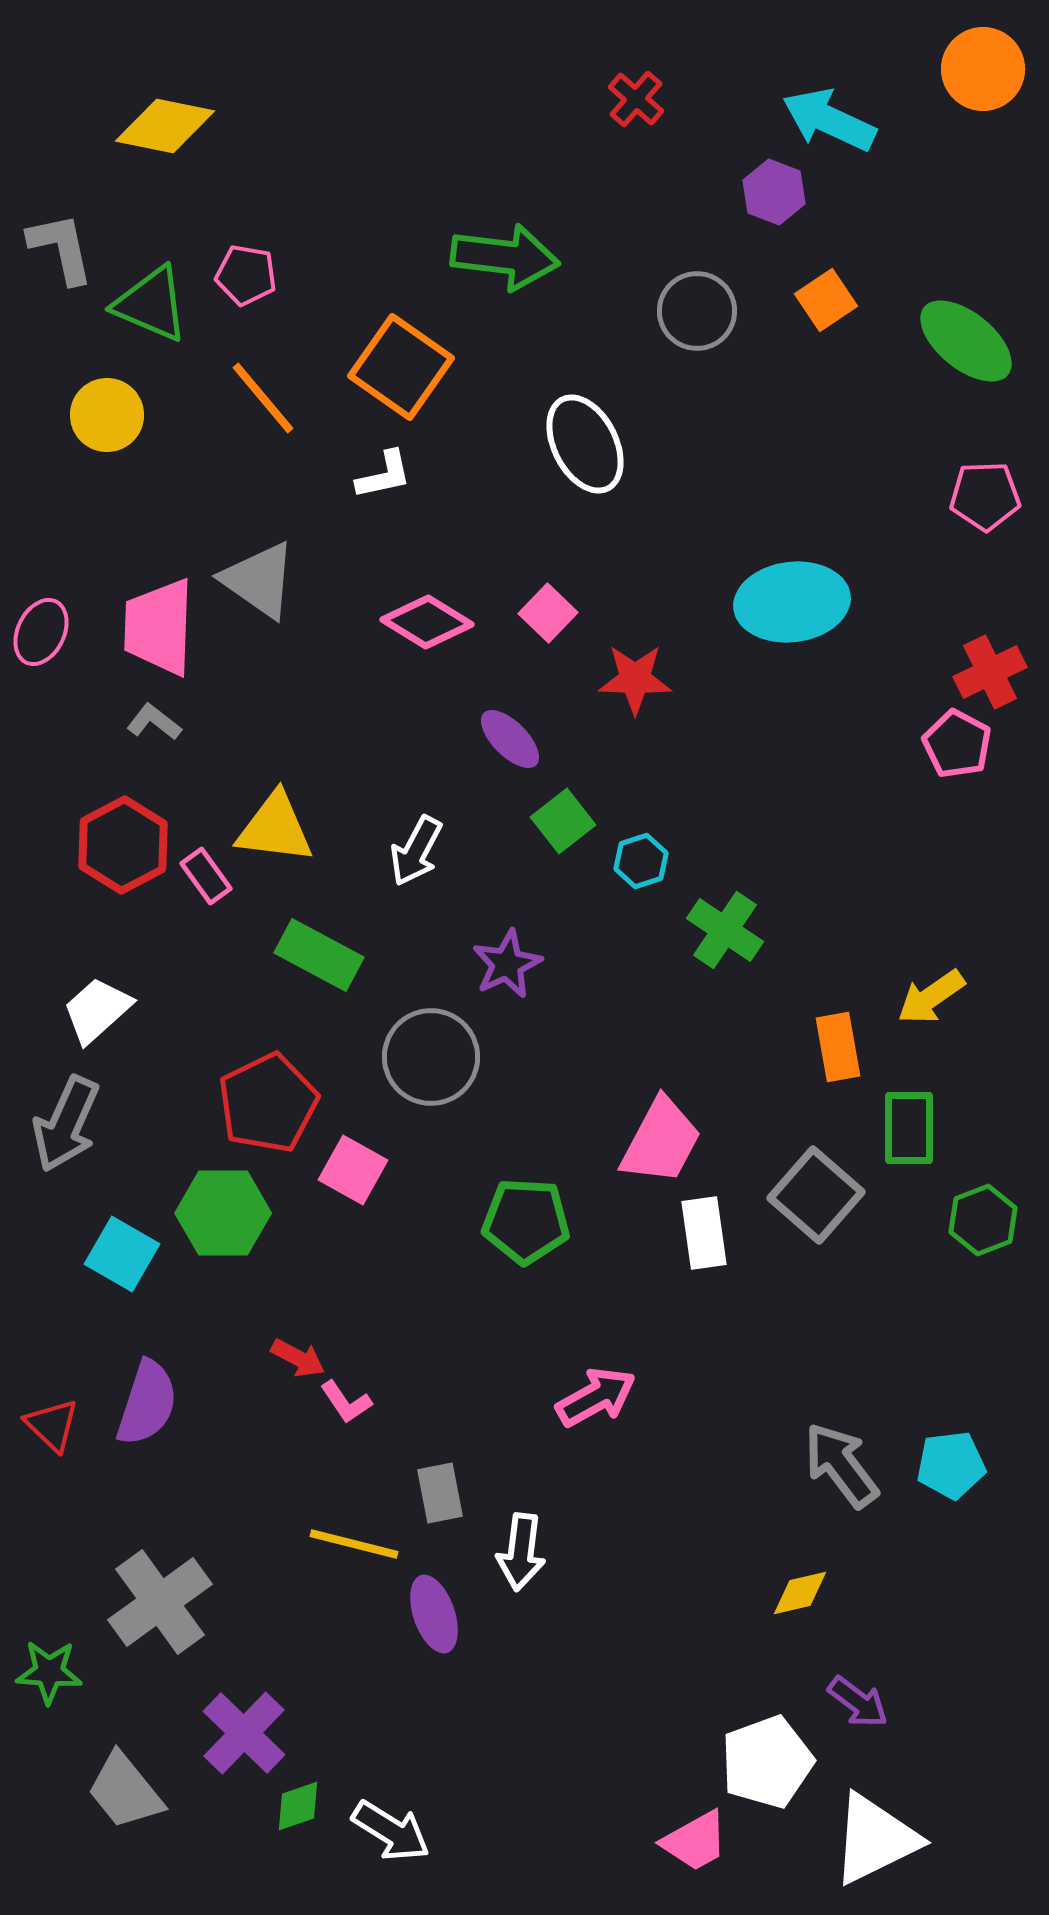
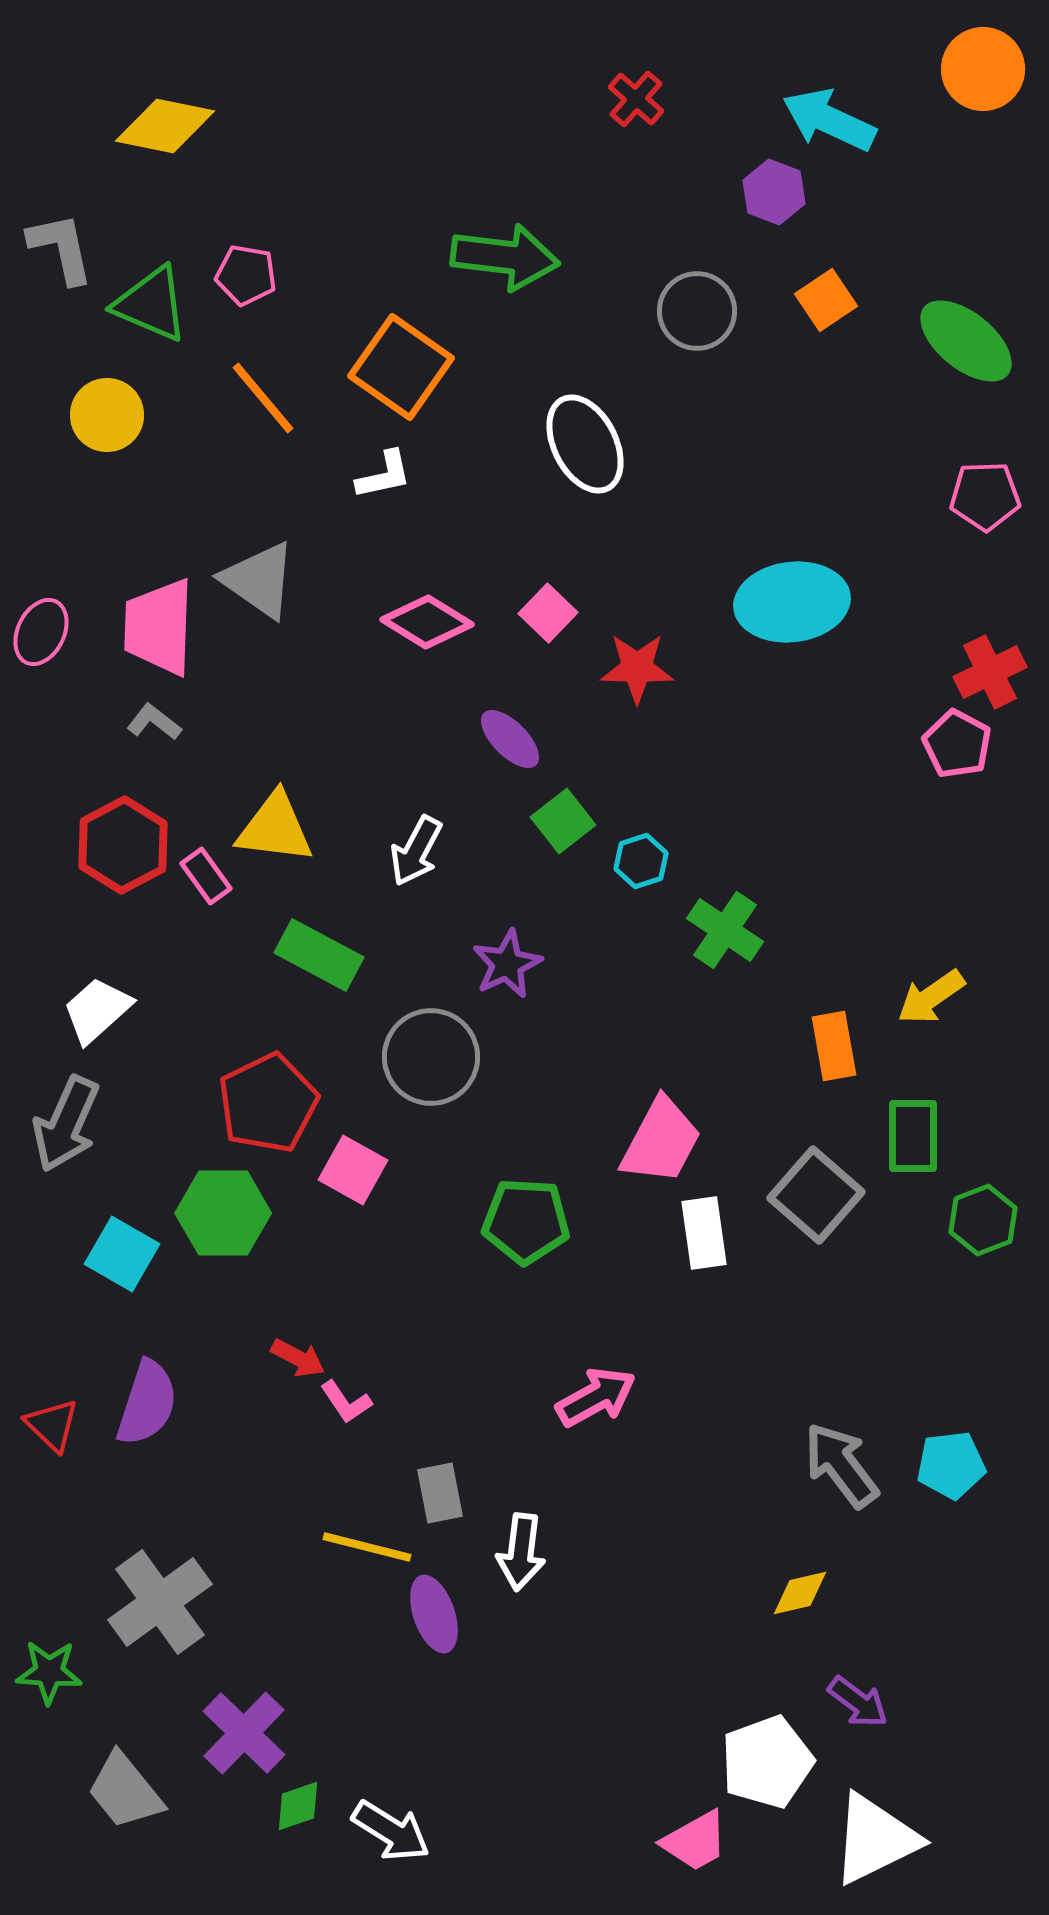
red star at (635, 679): moved 2 px right, 11 px up
orange rectangle at (838, 1047): moved 4 px left, 1 px up
green rectangle at (909, 1128): moved 4 px right, 8 px down
yellow line at (354, 1544): moved 13 px right, 3 px down
